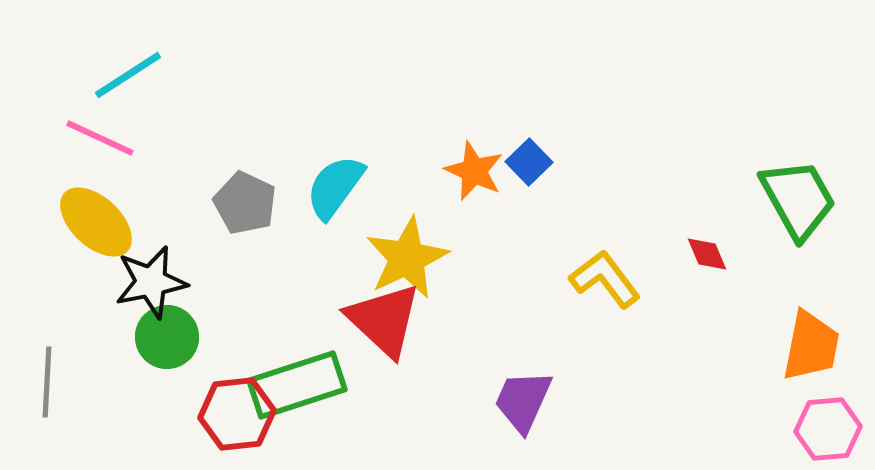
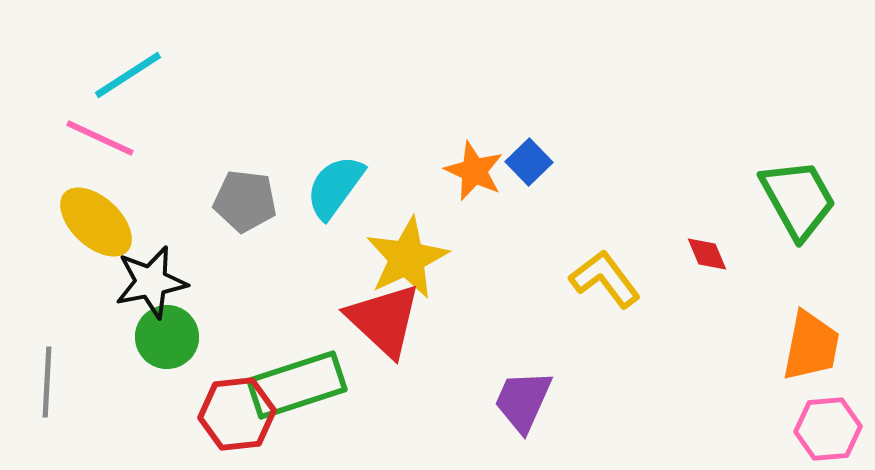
gray pentagon: moved 2 px up; rotated 18 degrees counterclockwise
